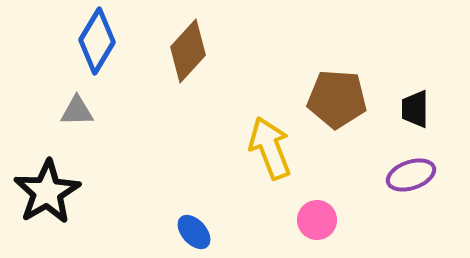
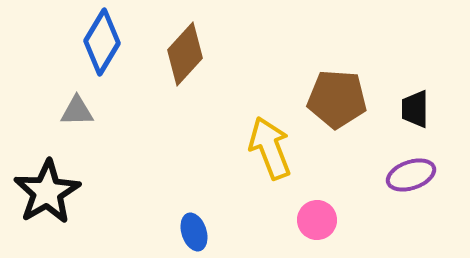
blue diamond: moved 5 px right, 1 px down
brown diamond: moved 3 px left, 3 px down
blue ellipse: rotated 24 degrees clockwise
